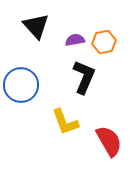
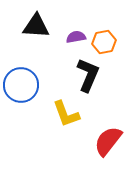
black triangle: rotated 44 degrees counterclockwise
purple semicircle: moved 1 px right, 3 px up
black L-shape: moved 4 px right, 2 px up
yellow L-shape: moved 1 px right, 8 px up
red semicircle: moved 1 px left; rotated 112 degrees counterclockwise
